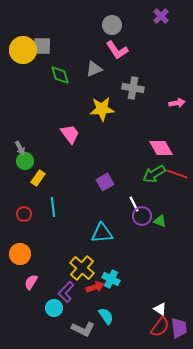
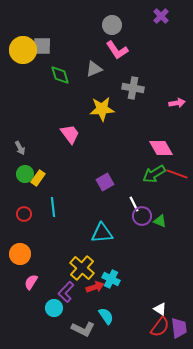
green circle: moved 13 px down
